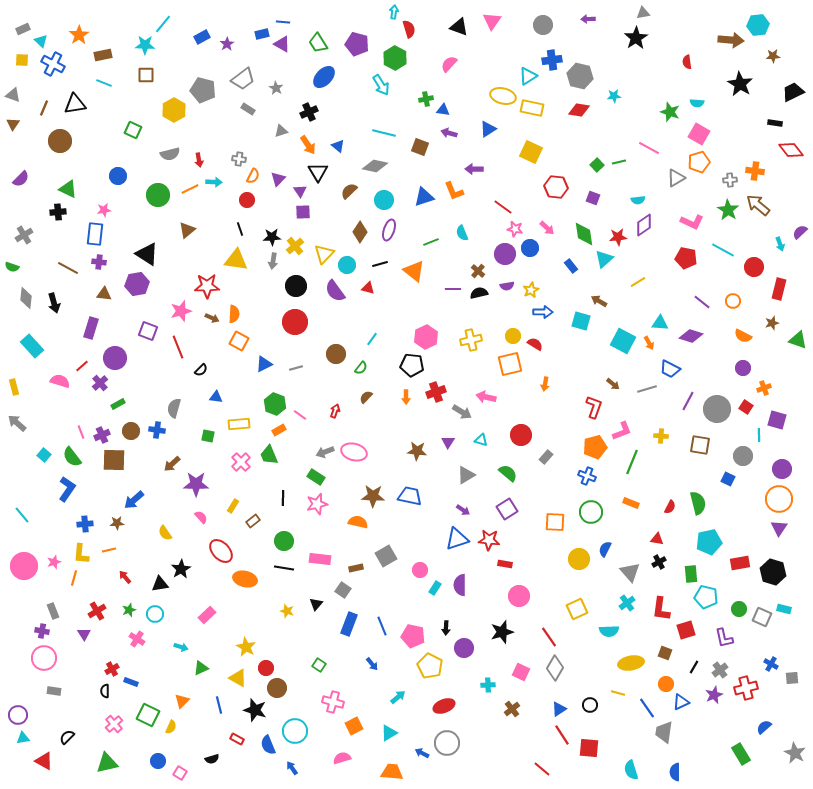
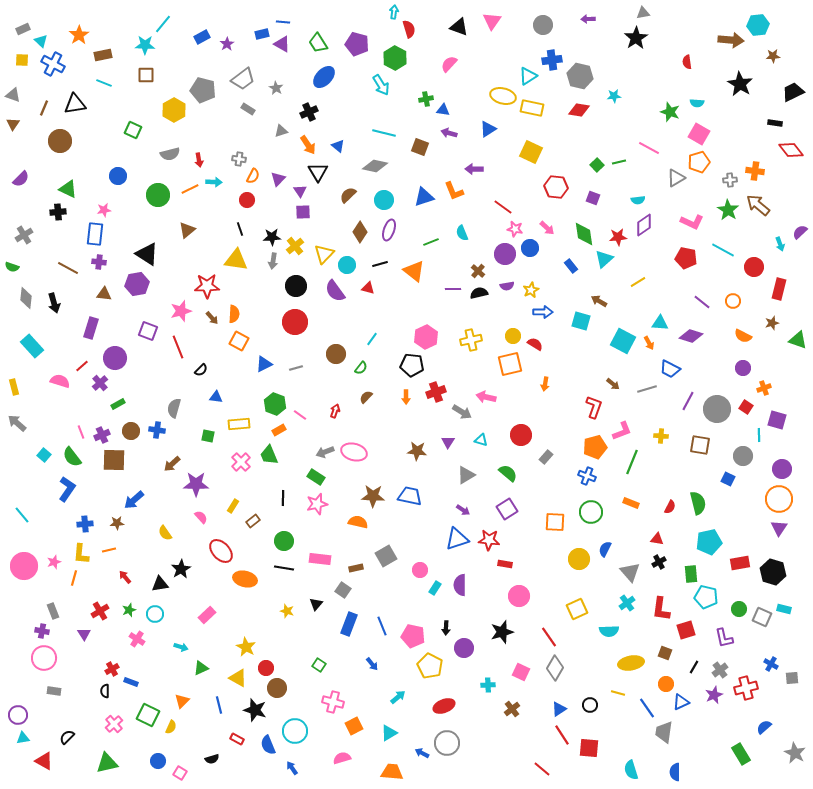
brown semicircle at (349, 191): moved 1 px left, 4 px down
brown arrow at (212, 318): rotated 24 degrees clockwise
red cross at (97, 611): moved 3 px right
